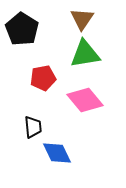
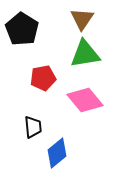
blue diamond: rotated 76 degrees clockwise
